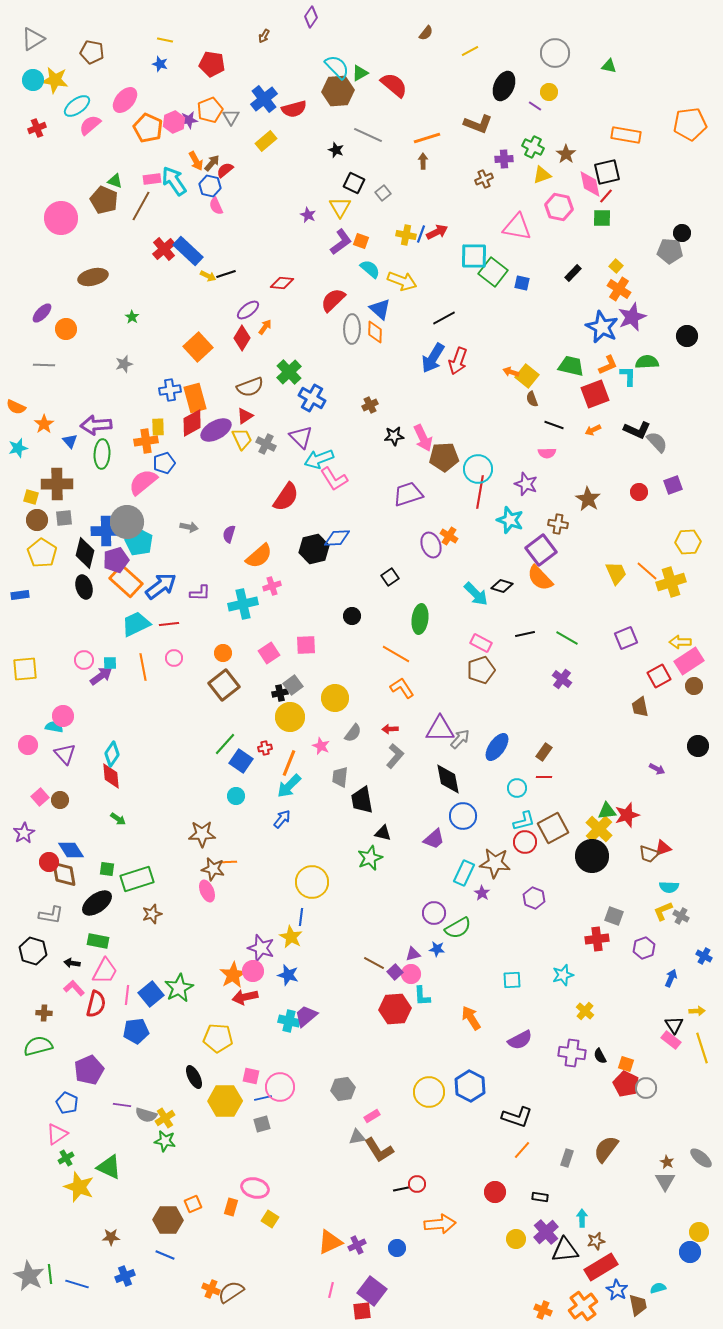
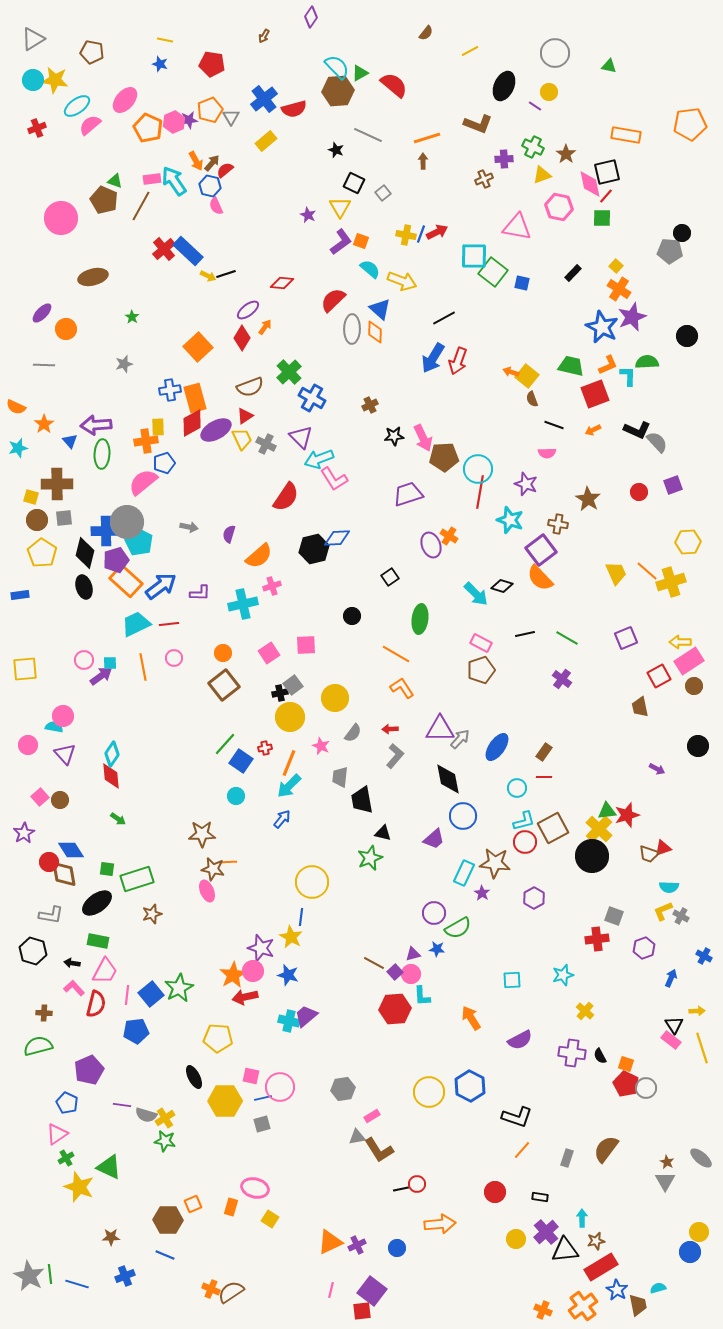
purple hexagon at (534, 898): rotated 10 degrees clockwise
